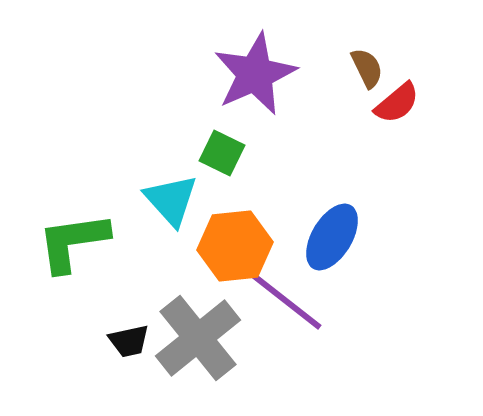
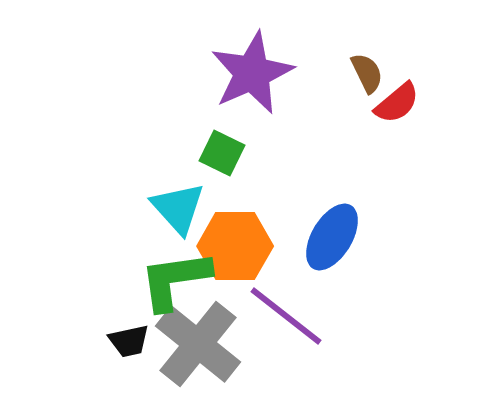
brown semicircle: moved 5 px down
purple star: moved 3 px left, 1 px up
cyan triangle: moved 7 px right, 8 px down
green L-shape: moved 102 px right, 38 px down
orange hexagon: rotated 6 degrees clockwise
purple line: moved 15 px down
gray cross: moved 6 px down; rotated 12 degrees counterclockwise
